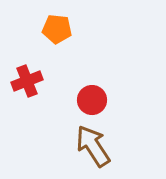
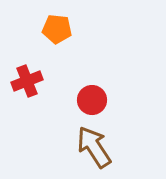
brown arrow: moved 1 px right, 1 px down
